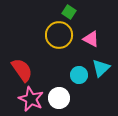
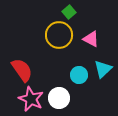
green square: rotated 16 degrees clockwise
cyan triangle: moved 2 px right, 1 px down
